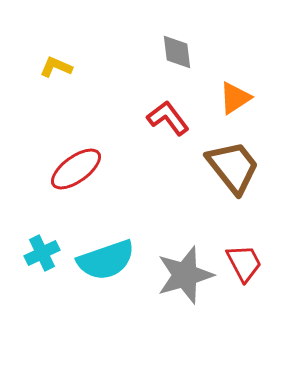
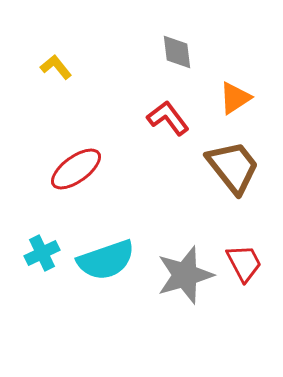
yellow L-shape: rotated 28 degrees clockwise
